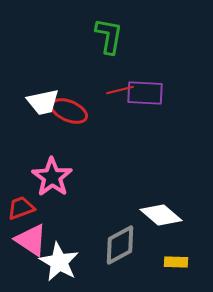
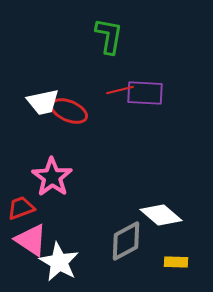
gray diamond: moved 6 px right, 4 px up
